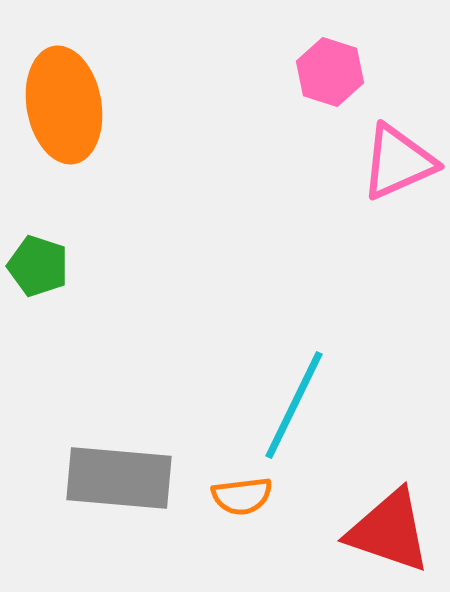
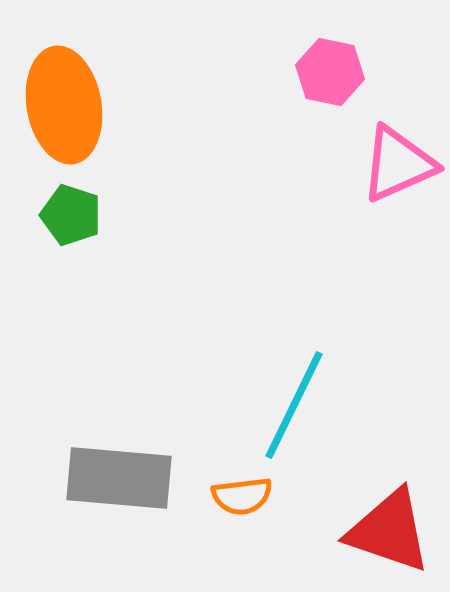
pink hexagon: rotated 6 degrees counterclockwise
pink triangle: moved 2 px down
green pentagon: moved 33 px right, 51 px up
